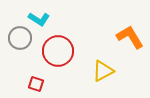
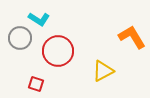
orange L-shape: moved 2 px right
